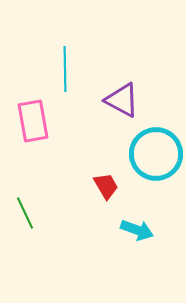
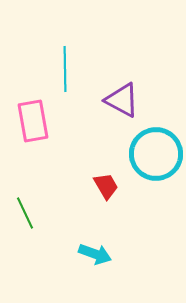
cyan arrow: moved 42 px left, 24 px down
